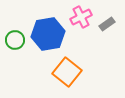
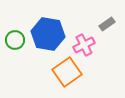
pink cross: moved 3 px right, 28 px down
blue hexagon: rotated 20 degrees clockwise
orange square: rotated 16 degrees clockwise
